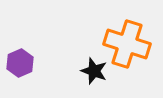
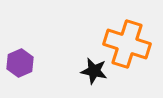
black star: rotated 8 degrees counterclockwise
